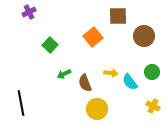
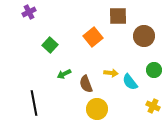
green circle: moved 2 px right, 2 px up
brown semicircle: moved 1 px right, 1 px down
black line: moved 13 px right
